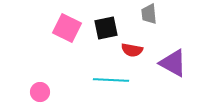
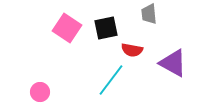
pink square: rotated 8 degrees clockwise
cyan line: rotated 56 degrees counterclockwise
